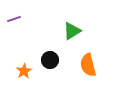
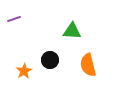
green triangle: rotated 36 degrees clockwise
